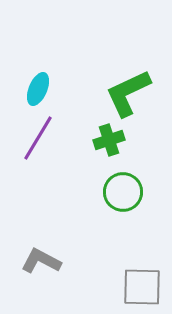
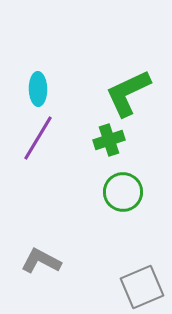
cyan ellipse: rotated 24 degrees counterclockwise
gray square: rotated 24 degrees counterclockwise
